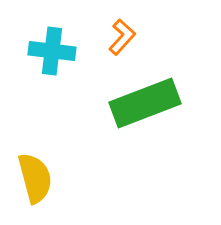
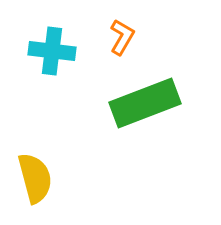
orange L-shape: rotated 12 degrees counterclockwise
